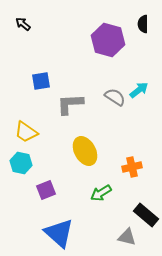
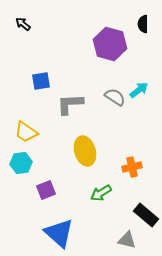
purple hexagon: moved 2 px right, 4 px down
yellow ellipse: rotated 12 degrees clockwise
cyan hexagon: rotated 20 degrees counterclockwise
gray triangle: moved 3 px down
